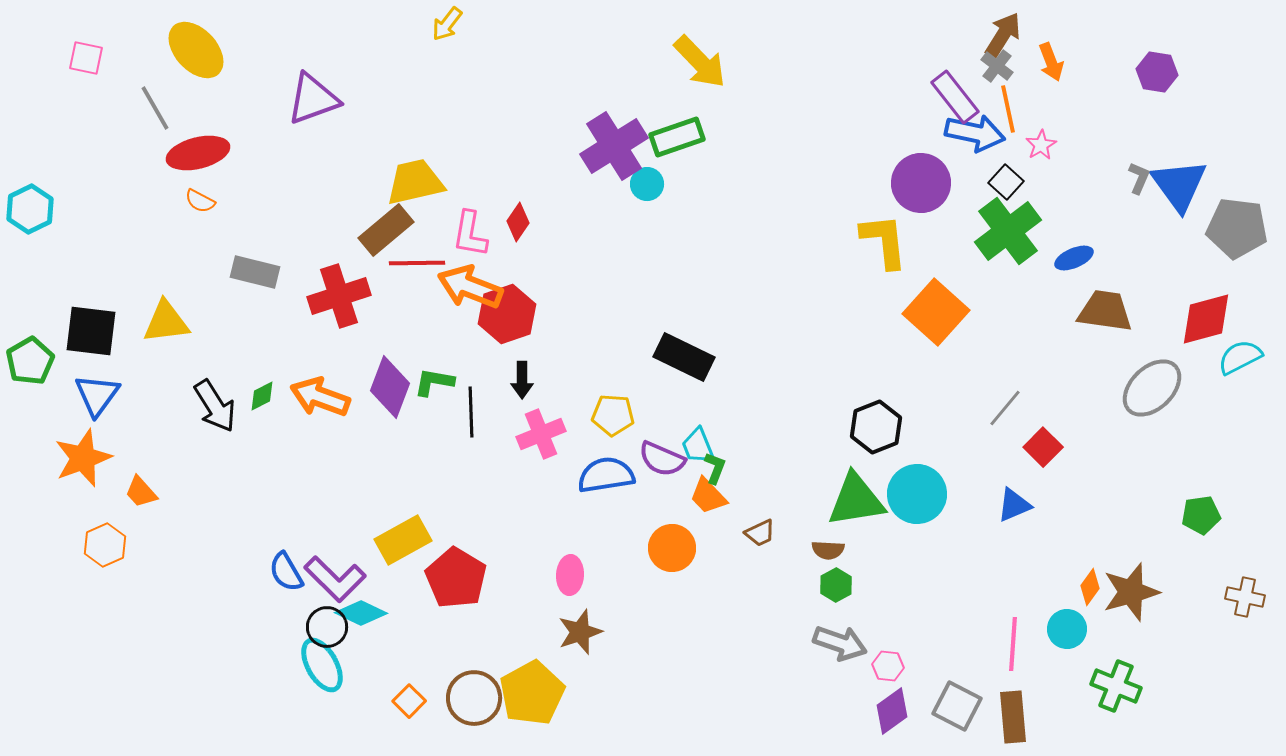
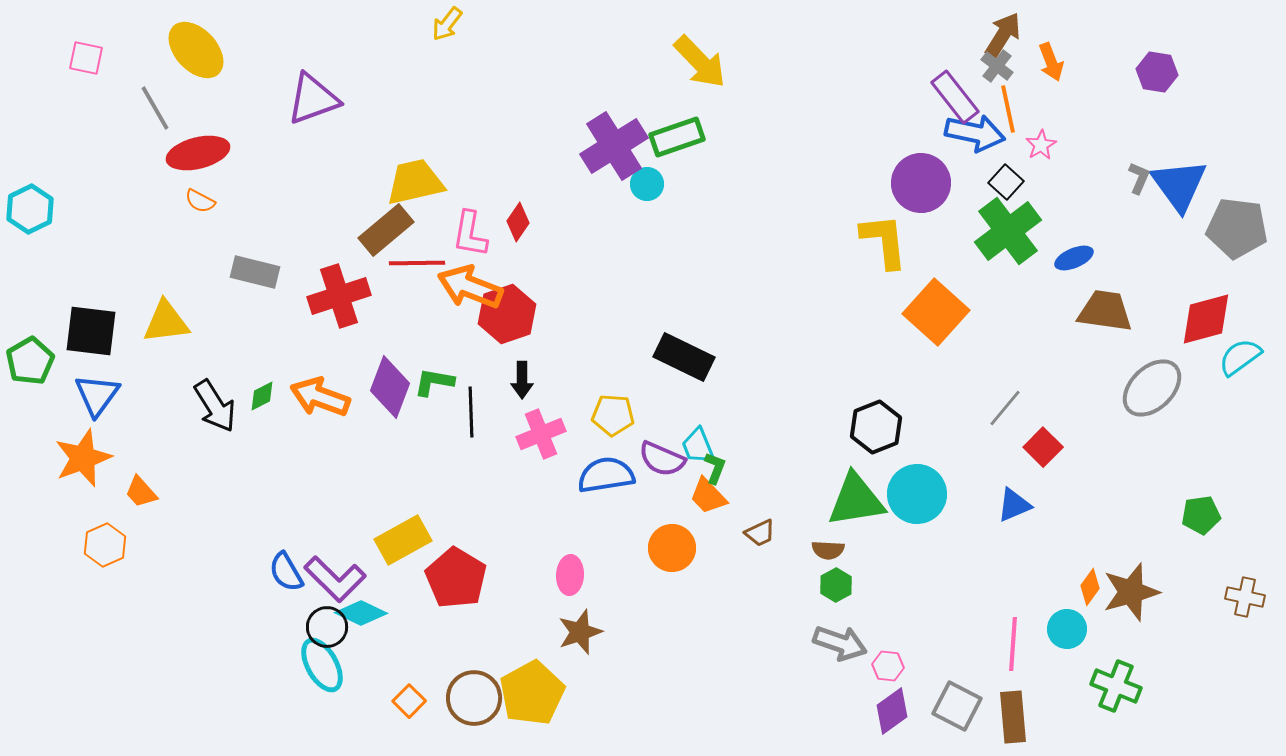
cyan semicircle at (1240, 357): rotated 9 degrees counterclockwise
